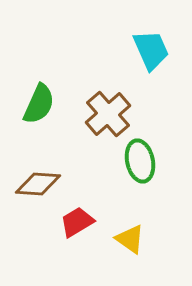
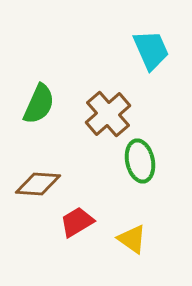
yellow triangle: moved 2 px right
